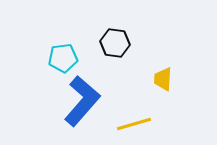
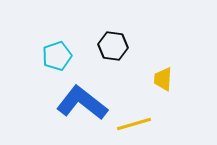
black hexagon: moved 2 px left, 3 px down
cyan pentagon: moved 6 px left, 2 px up; rotated 12 degrees counterclockwise
blue L-shape: moved 2 px down; rotated 93 degrees counterclockwise
